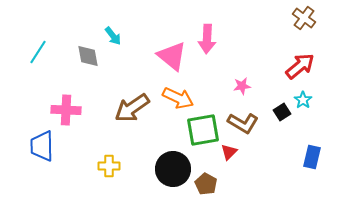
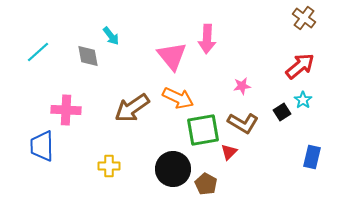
cyan arrow: moved 2 px left
cyan line: rotated 15 degrees clockwise
pink triangle: rotated 12 degrees clockwise
